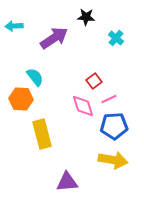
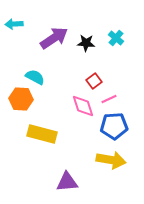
black star: moved 26 px down
cyan arrow: moved 2 px up
cyan semicircle: rotated 24 degrees counterclockwise
yellow rectangle: rotated 60 degrees counterclockwise
yellow arrow: moved 2 px left
